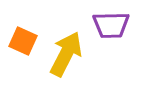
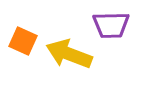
yellow arrow: moved 3 px right; rotated 96 degrees counterclockwise
